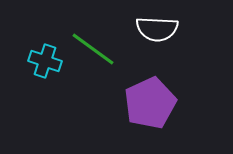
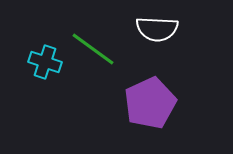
cyan cross: moved 1 px down
